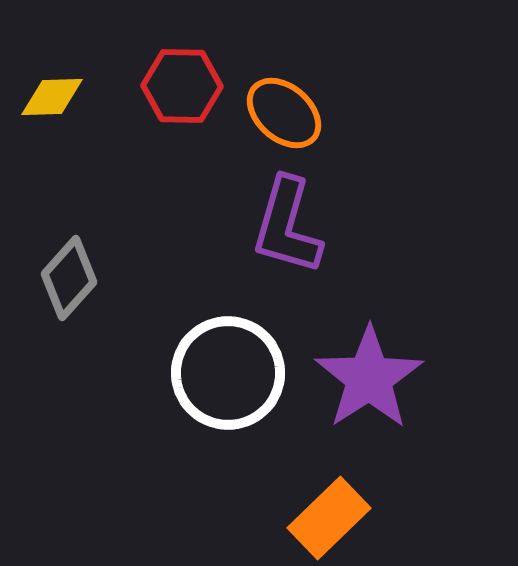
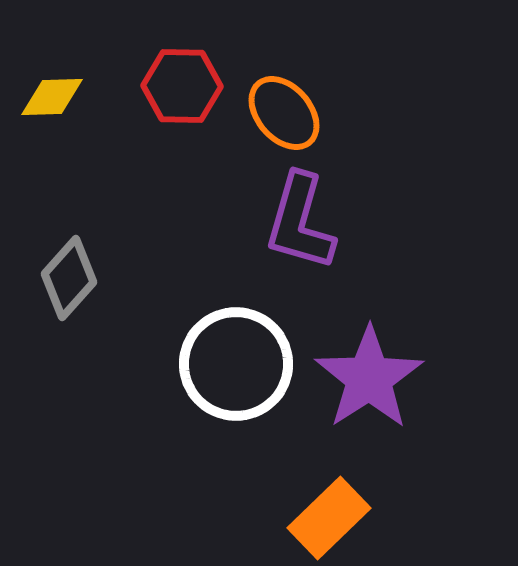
orange ellipse: rotated 8 degrees clockwise
purple L-shape: moved 13 px right, 4 px up
white circle: moved 8 px right, 9 px up
